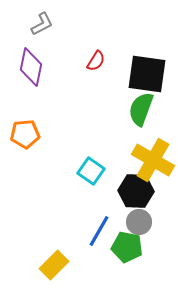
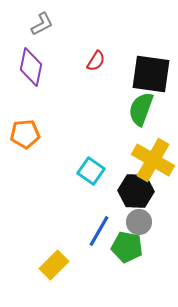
black square: moved 4 px right
